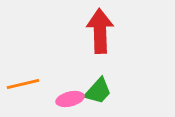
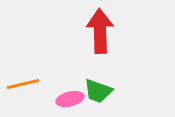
green trapezoid: rotated 68 degrees clockwise
